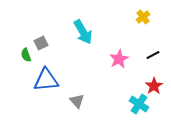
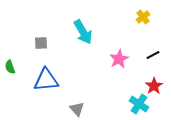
gray square: rotated 24 degrees clockwise
green semicircle: moved 16 px left, 12 px down
gray triangle: moved 8 px down
